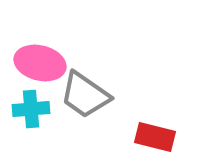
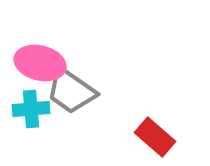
gray trapezoid: moved 14 px left, 4 px up
red rectangle: rotated 27 degrees clockwise
